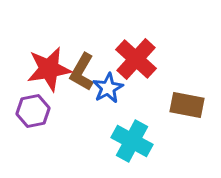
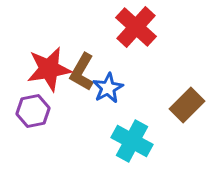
red cross: moved 32 px up
brown rectangle: rotated 56 degrees counterclockwise
